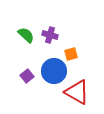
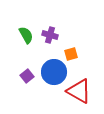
green semicircle: rotated 18 degrees clockwise
blue circle: moved 1 px down
red triangle: moved 2 px right, 1 px up
